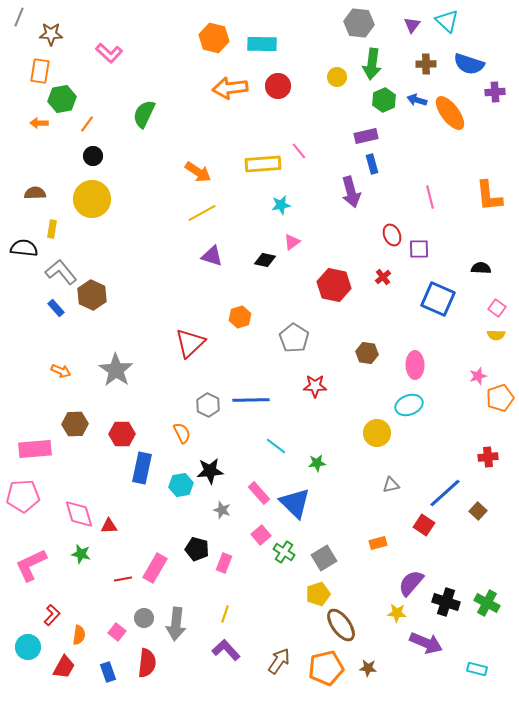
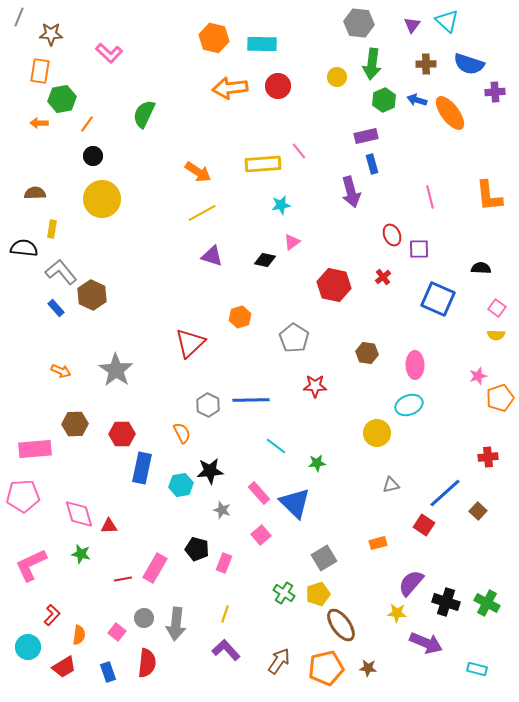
yellow circle at (92, 199): moved 10 px right
green cross at (284, 552): moved 41 px down
red trapezoid at (64, 667): rotated 30 degrees clockwise
